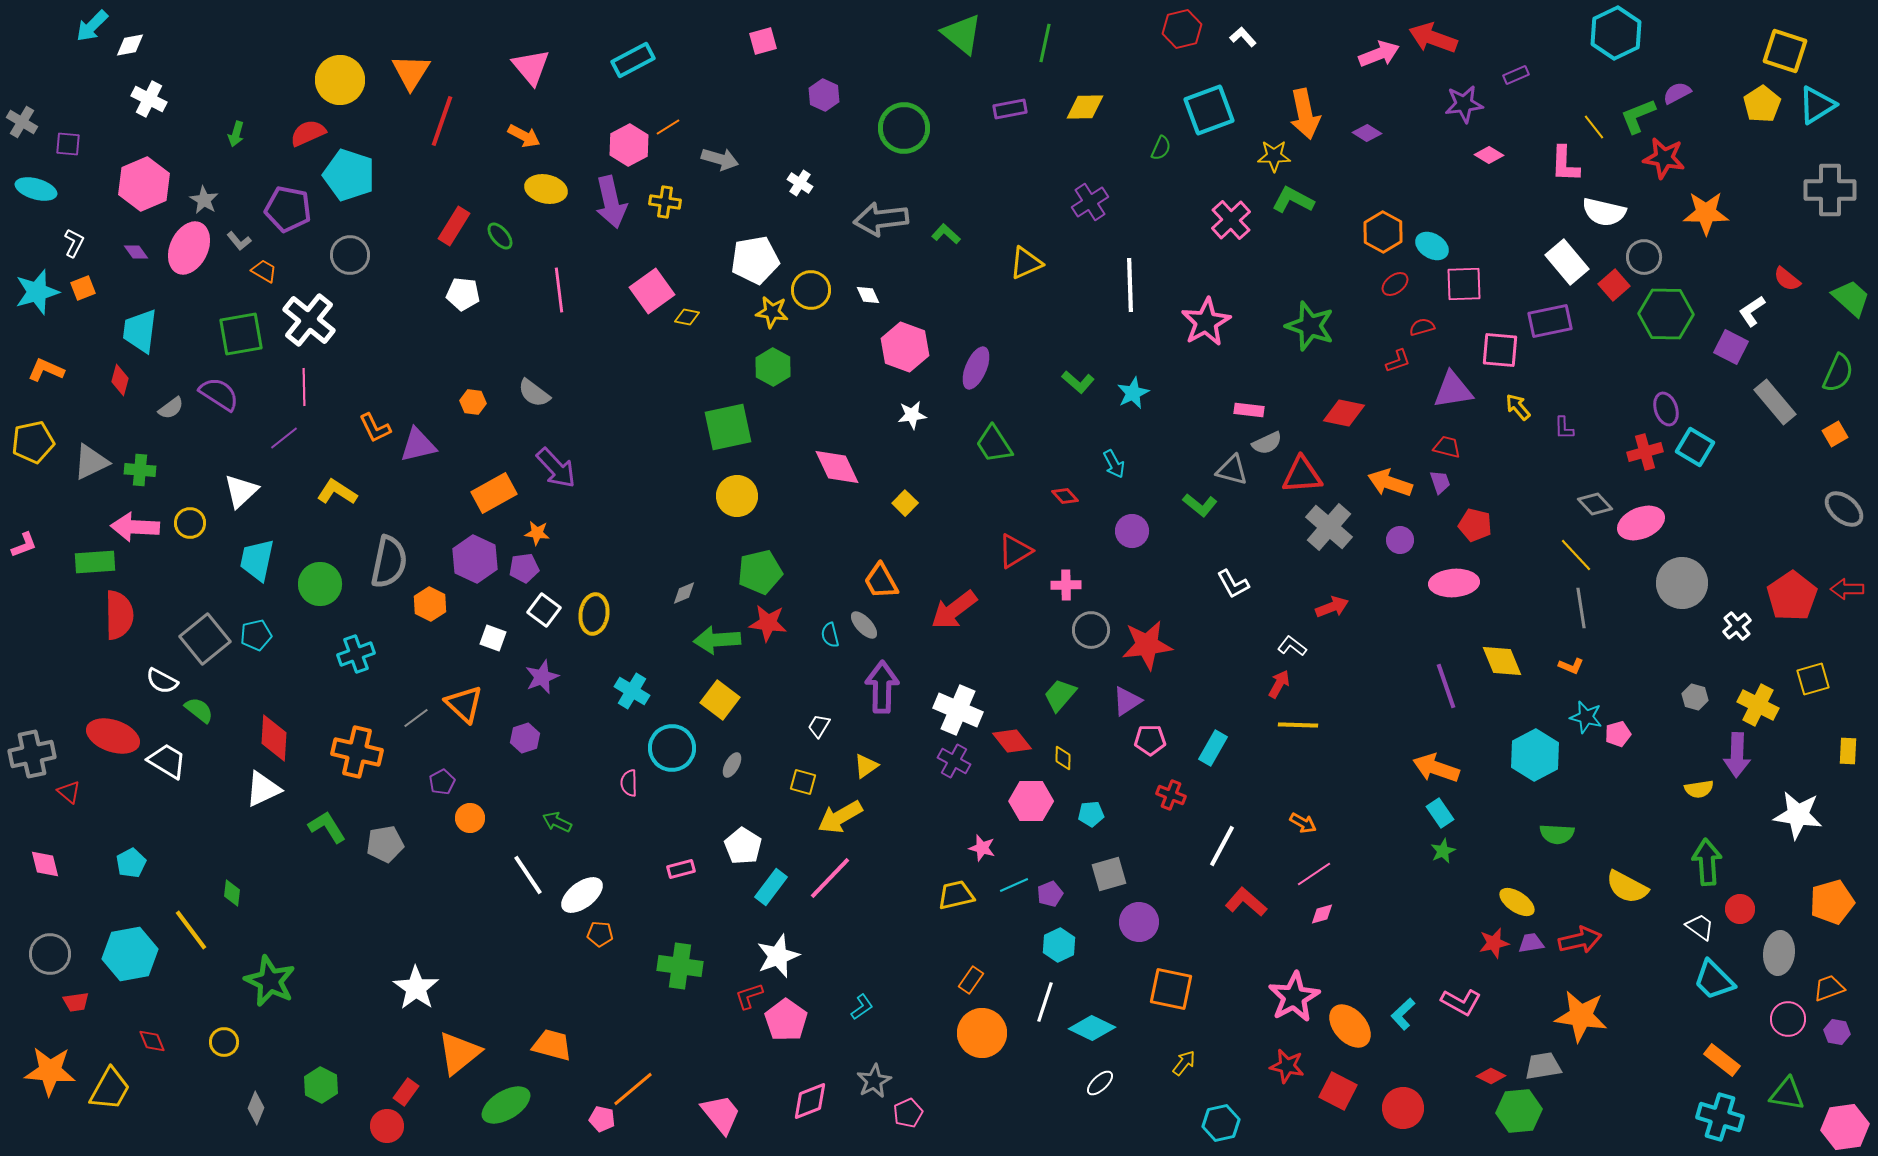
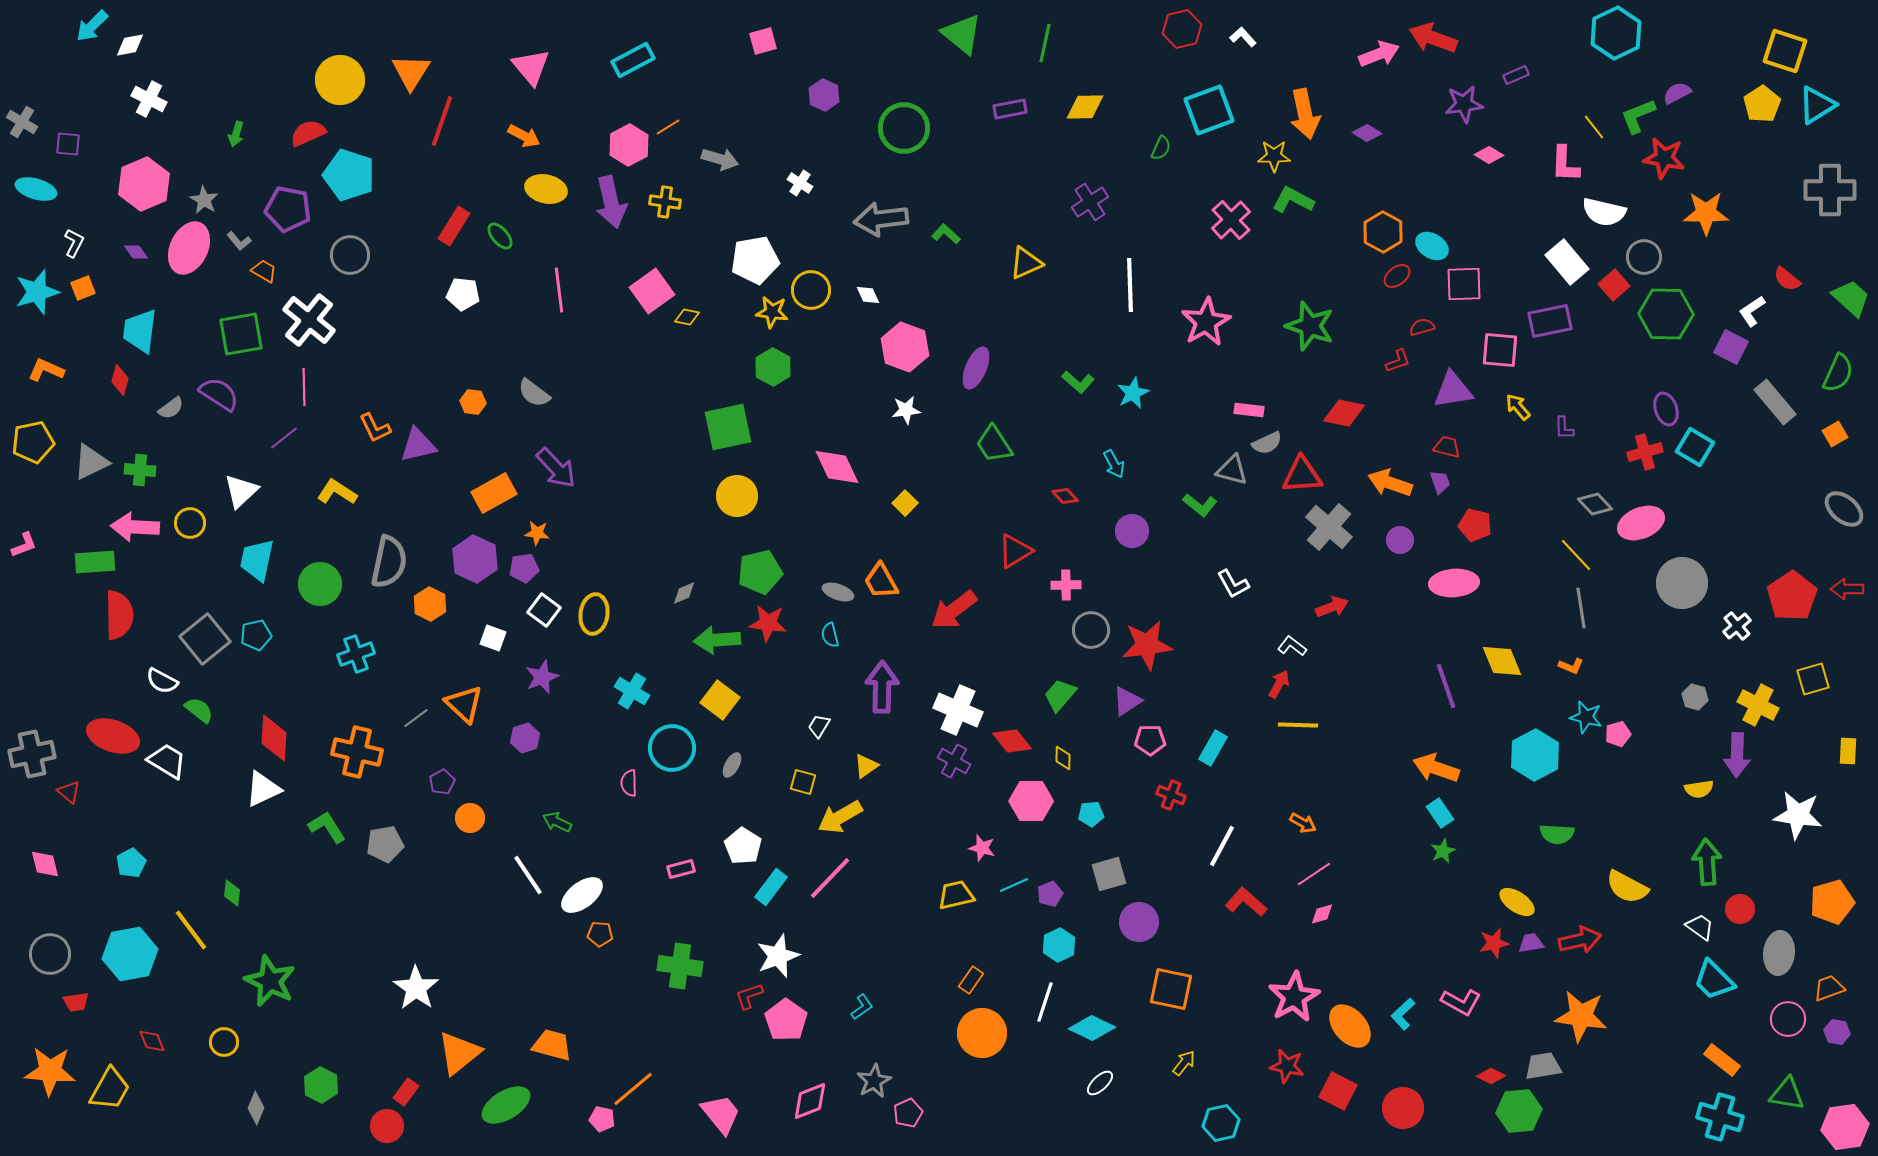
red ellipse at (1395, 284): moved 2 px right, 8 px up
white star at (912, 415): moved 6 px left, 5 px up
gray ellipse at (864, 625): moved 26 px left, 33 px up; rotated 28 degrees counterclockwise
